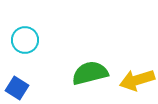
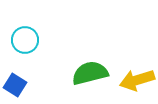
blue square: moved 2 px left, 3 px up
